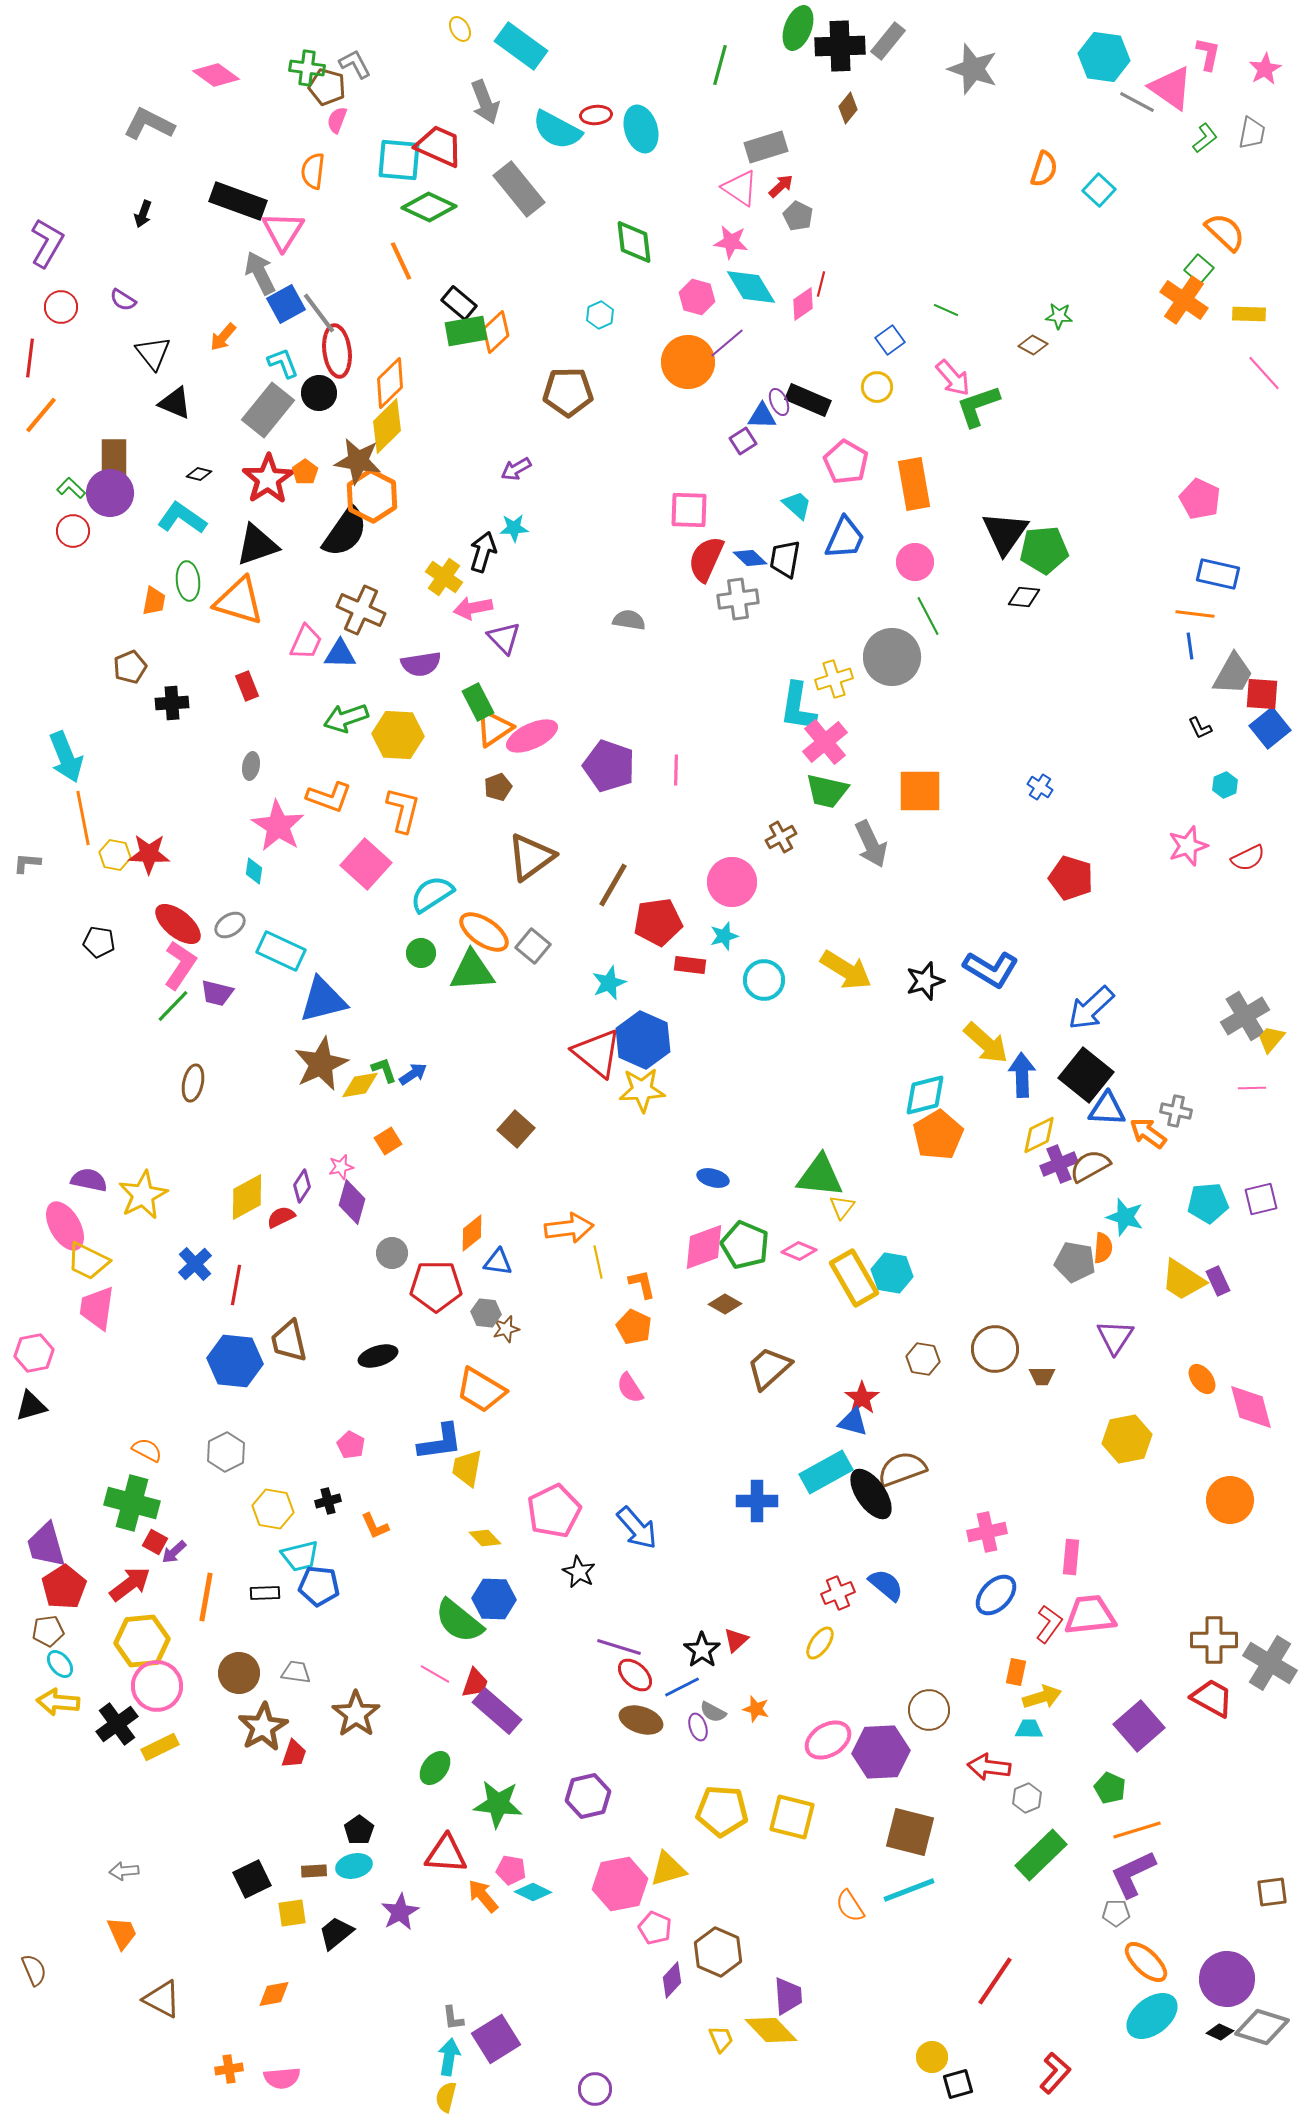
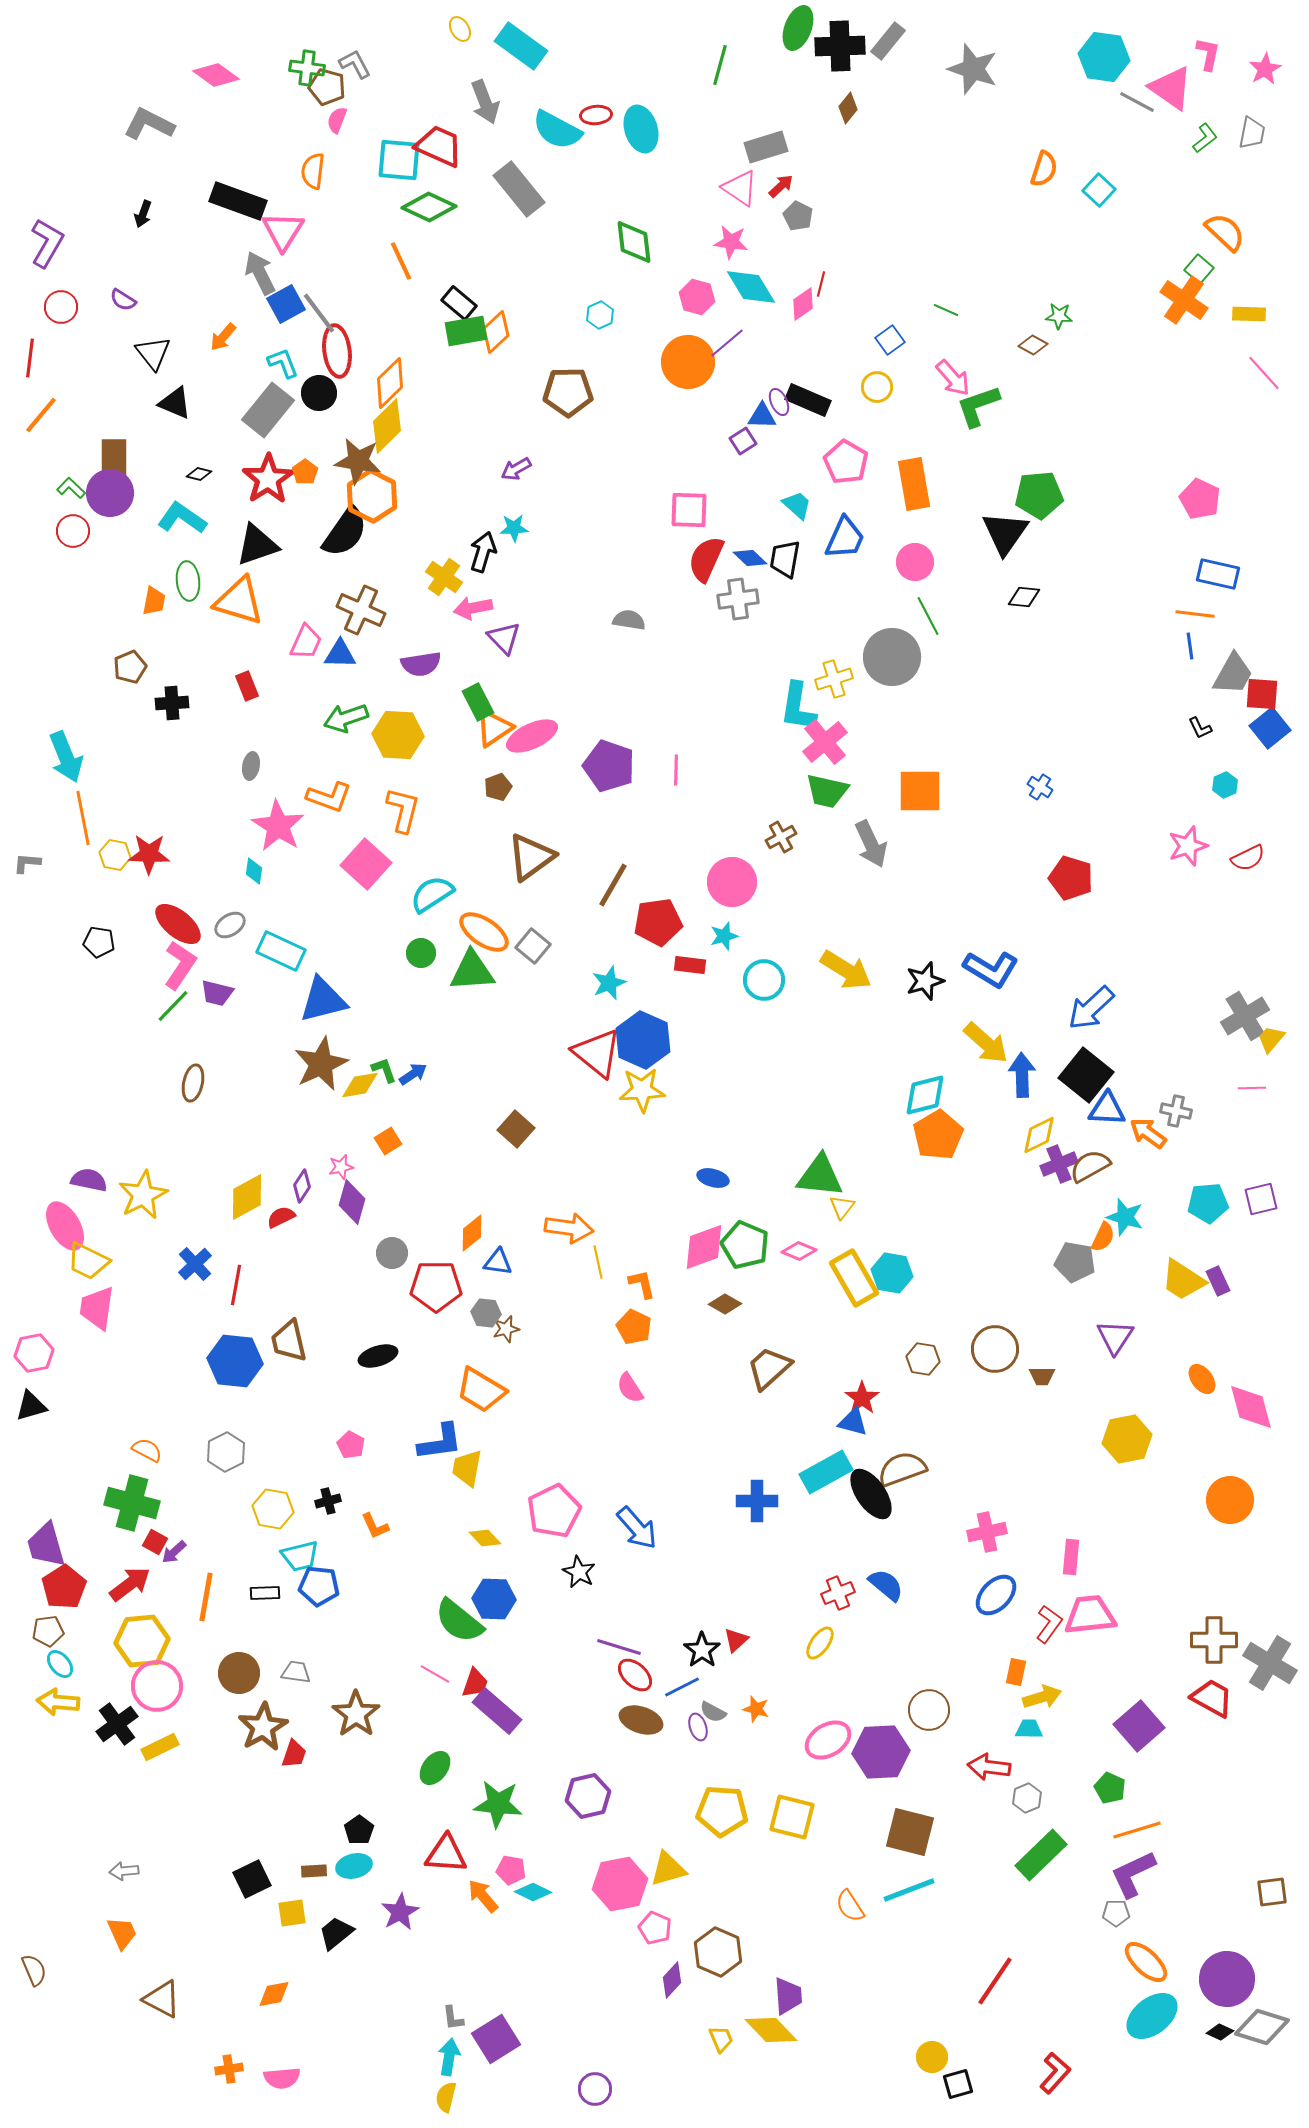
green pentagon at (1044, 550): moved 5 px left, 55 px up
orange arrow at (569, 1228): rotated 15 degrees clockwise
orange semicircle at (1103, 1248): moved 11 px up; rotated 20 degrees clockwise
